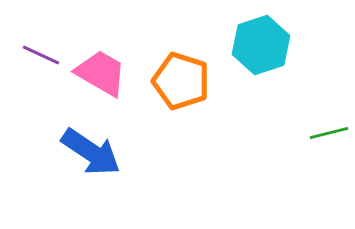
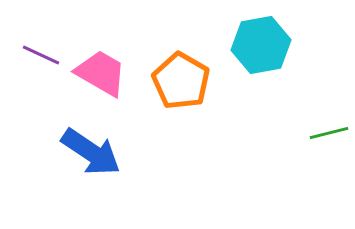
cyan hexagon: rotated 8 degrees clockwise
orange pentagon: rotated 12 degrees clockwise
